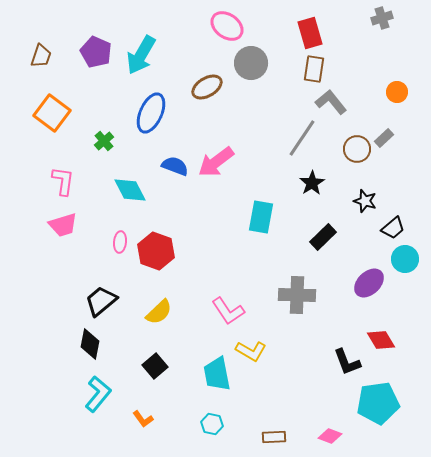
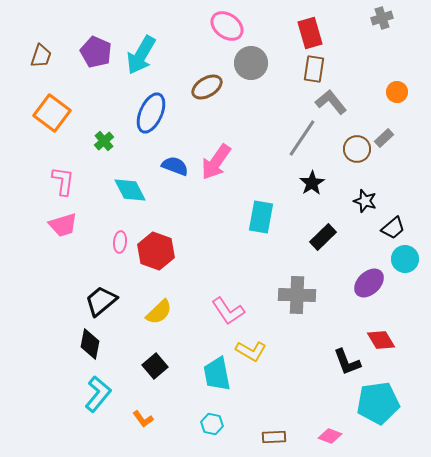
pink arrow at (216, 162): rotated 18 degrees counterclockwise
